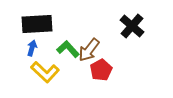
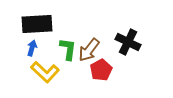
black cross: moved 4 px left, 16 px down; rotated 15 degrees counterclockwise
green L-shape: rotated 50 degrees clockwise
